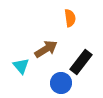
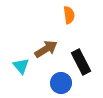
orange semicircle: moved 1 px left, 3 px up
black rectangle: rotated 65 degrees counterclockwise
